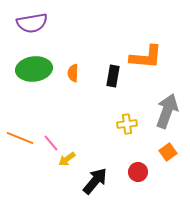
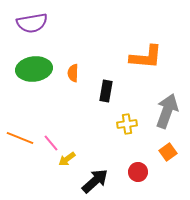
black rectangle: moved 7 px left, 15 px down
black arrow: rotated 8 degrees clockwise
